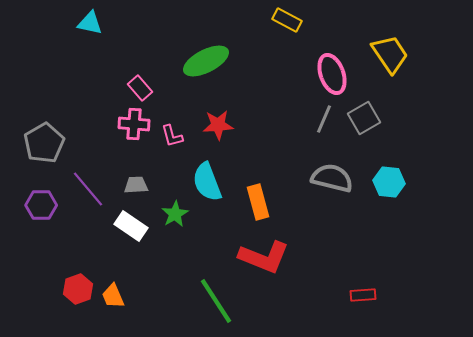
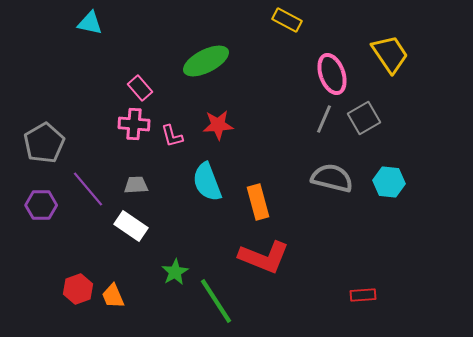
green star: moved 58 px down
